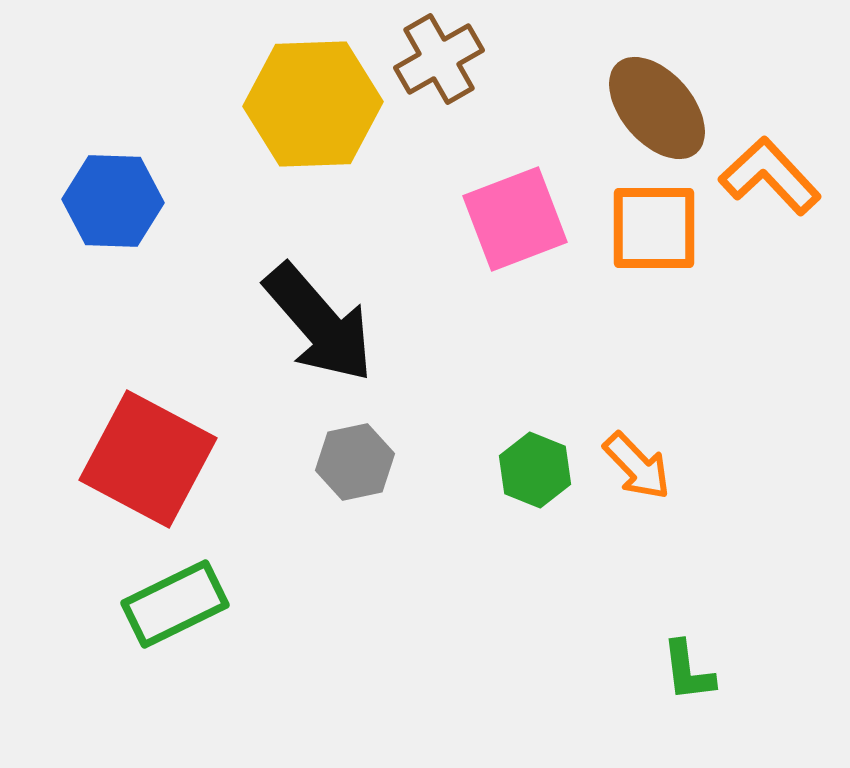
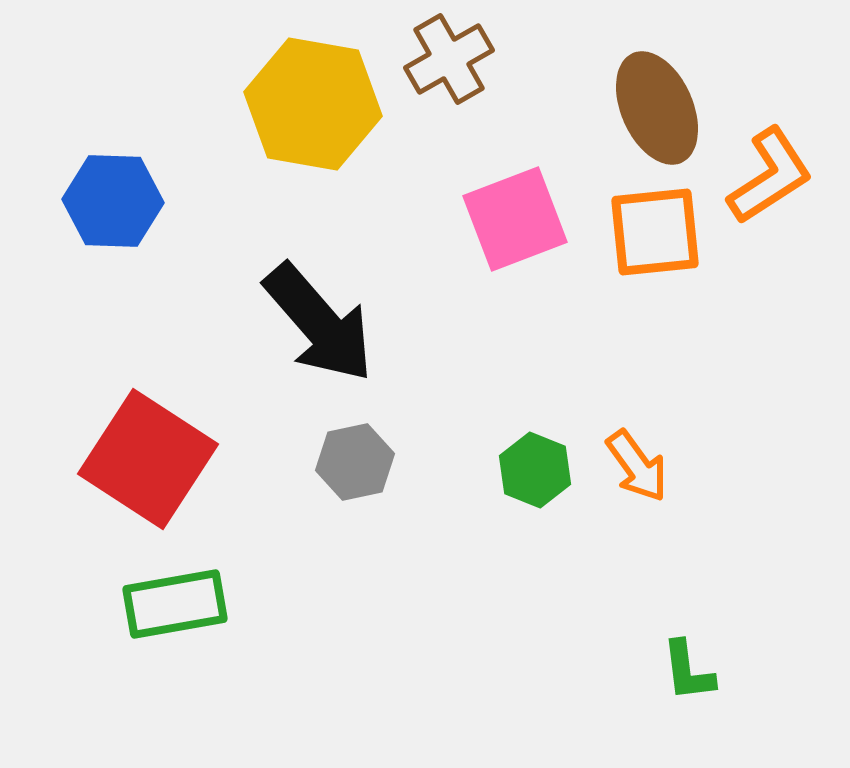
brown cross: moved 10 px right
yellow hexagon: rotated 12 degrees clockwise
brown ellipse: rotated 17 degrees clockwise
orange L-shape: rotated 100 degrees clockwise
orange square: moved 1 px right, 4 px down; rotated 6 degrees counterclockwise
red square: rotated 5 degrees clockwise
orange arrow: rotated 8 degrees clockwise
green rectangle: rotated 16 degrees clockwise
